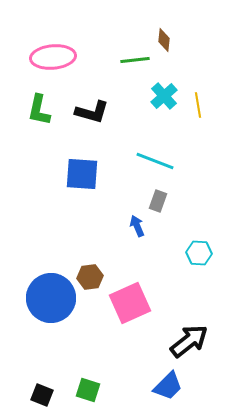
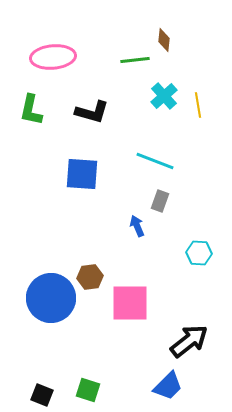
green L-shape: moved 8 px left
gray rectangle: moved 2 px right
pink square: rotated 24 degrees clockwise
